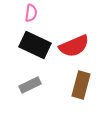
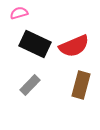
pink semicircle: moved 12 px left; rotated 114 degrees counterclockwise
black rectangle: moved 1 px up
gray rectangle: rotated 20 degrees counterclockwise
